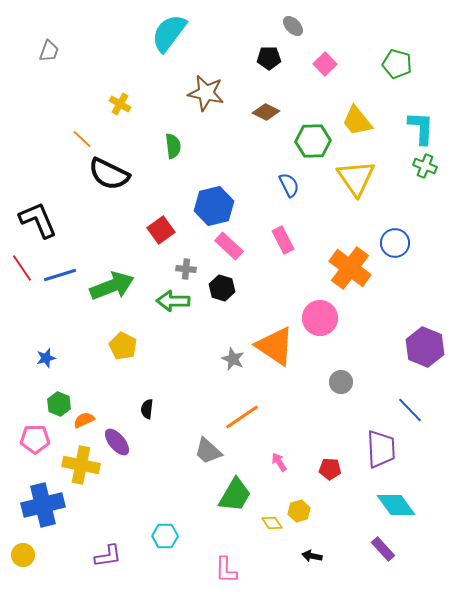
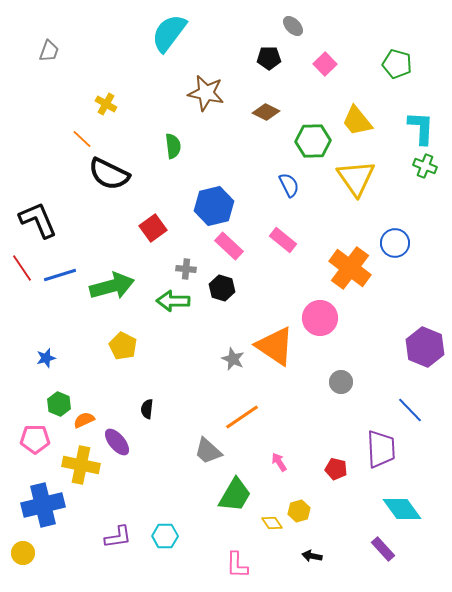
yellow cross at (120, 104): moved 14 px left
red square at (161, 230): moved 8 px left, 2 px up
pink rectangle at (283, 240): rotated 24 degrees counterclockwise
green arrow at (112, 286): rotated 6 degrees clockwise
red pentagon at (330, 469): moved 6 px right; rotated 10 degrees clockwise
cyan diamond at (396, 505): moved 6 px right, 4 px down
yellow circle at (23, 555): moved 2 px up
purple L-shape at (108, 556): moved 10 px right, 19 px up
pink L-shape at (226, 570): moved 11 px right, 5 px up
